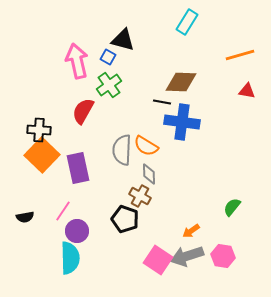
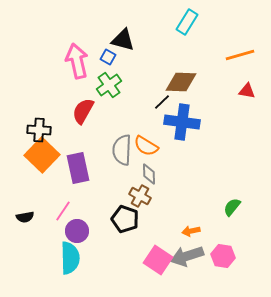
black line: rotated 54 degrees counterclockwise
orange arrow: rotated 24 degrees clockwise
